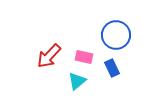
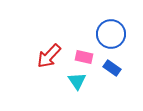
blue circle: moved 5 px left, 1 px up
blue rectangle: rotated 30 degrees counterclockwise
cyan triangle: rotated 24 degrees counterclockwise
